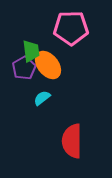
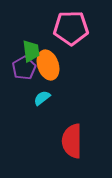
orange ellipse: rotated 20 degrees clockwise
